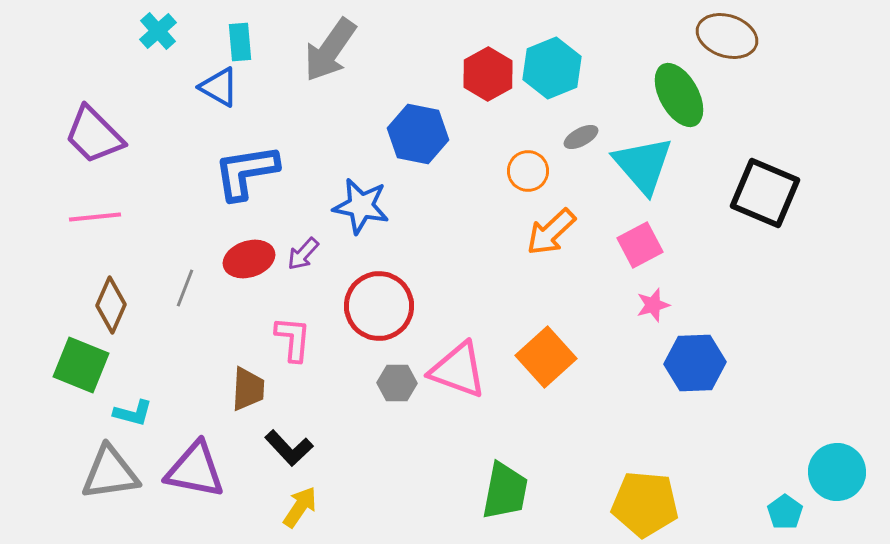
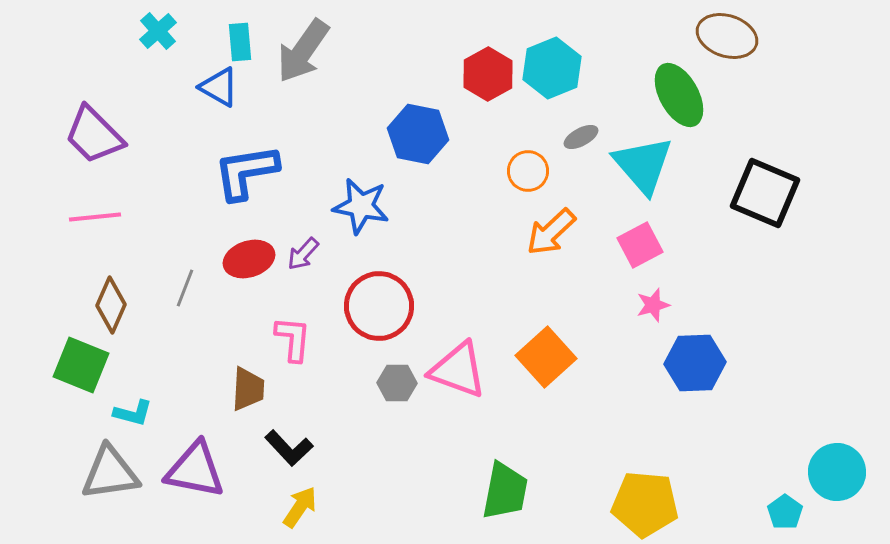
gray arrow at (330, 50): moved 27 px left, 1 px down
